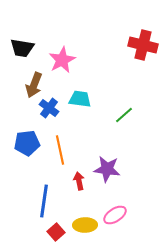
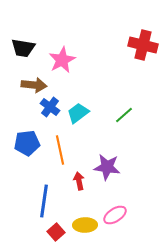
black trapezoid: moved 1 px right
brown arrow: rotated 105 degrees counterclockwise
cyan trapezoid: moved 2 px left, 14 px down; rotated 45 degrees counterclockwise
blue cross: moved 1 px right, 1 px up
purple star: moved 2 px up
